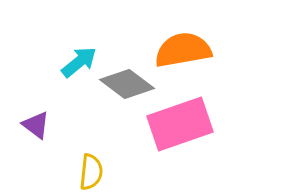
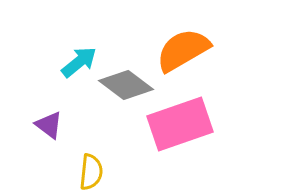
orange semicircle: rotated 20 degrees counterclockwise
gray diamond: moved 1 px left, 1 px down
purple triangle: moved 13 px right
